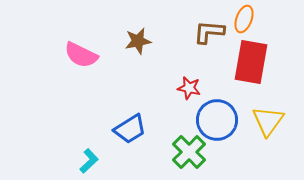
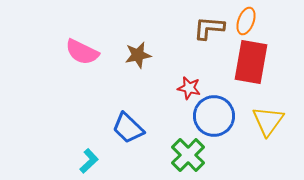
orange ellipse: moved 2 px right, 2 px down
brown L-shape: moved 4 px up
brown star: moved 14 px down
pink semicircle: moved 1 px right, 3 px up
blue circle: moved 3 px left, 4 px up
blue trapezoid: moved 2 px left, 1 px up; rotated 76 degrees clockwise
green cross: moved 1 px left, 3 px down
